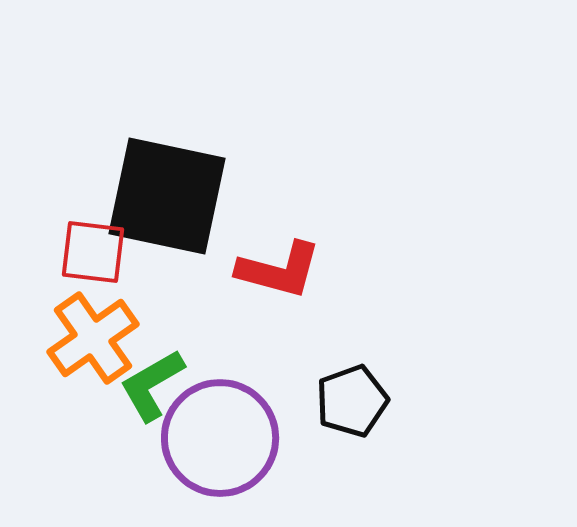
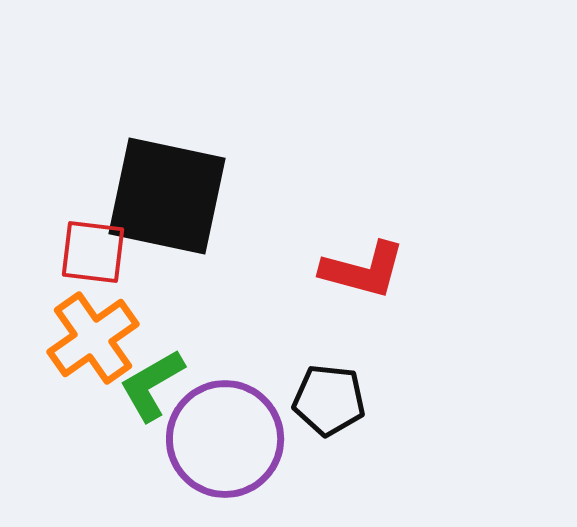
red L-shape: moved 84 px right
black pentagon: moved 23 px left, 1 px up; rotated 26 degrees clockwise
purple circle: moved 5 px right, 1 px down
